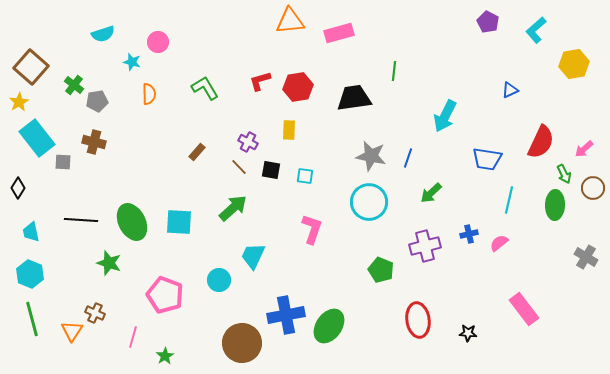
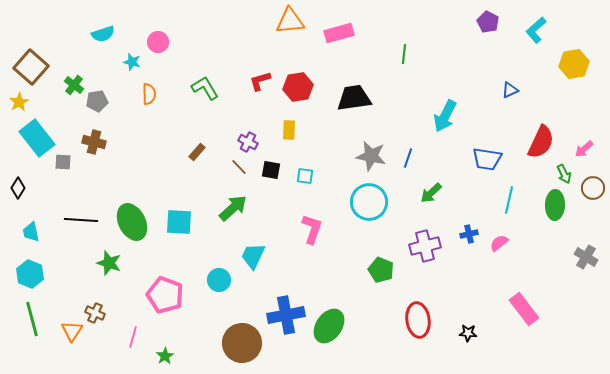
green line at (394, 71): moved 10 px right, 17 px up
